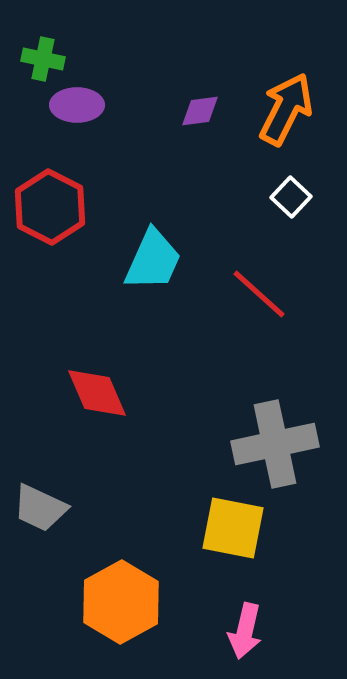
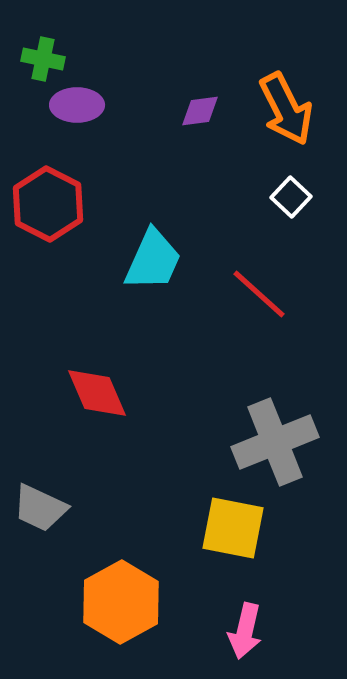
orange arrow: rotated 126 degrees clockwise
red hexagon: moved 2 px left, 3 px up
gray cross: moved 2 px up; rotated 10 degrees counterclockwise
